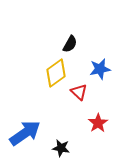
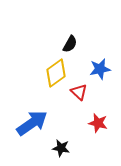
red star: rotated 24 degrees counterclockwise
blue arrow: moved 7 px right, 10 px up
